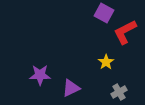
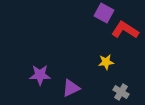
red L-shape: moved 2 px up; rotated 60 degrees clockwise
yellow star: rotated 28 degrees clockwise
gray cross: moved 2 px right; rotated 28 degrees counterclockwise
